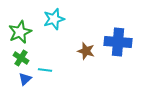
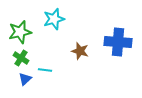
green star: rotated 10 degrees clockwise
brown star: moved 6 px left
